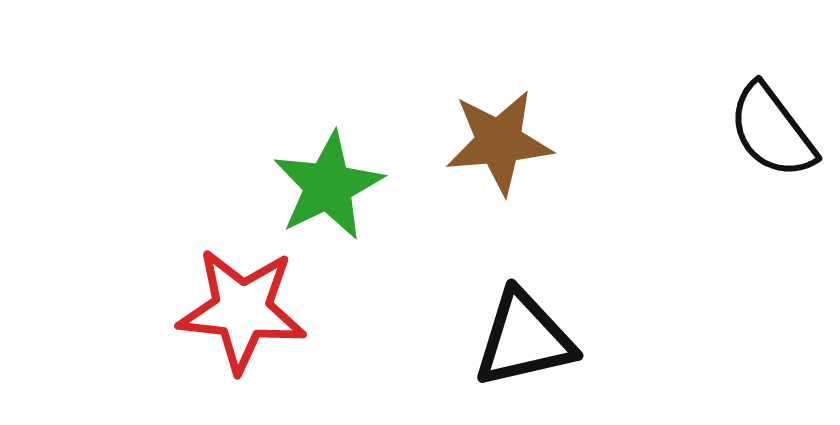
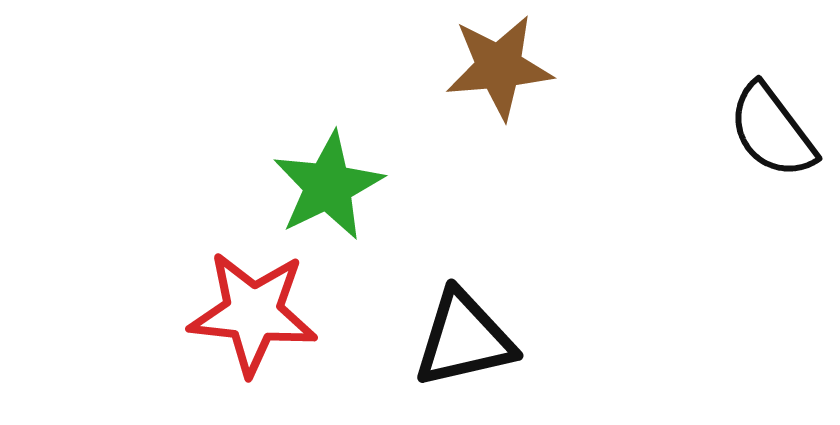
brown star: moved 75 px up
red star: moved 11 px right, 3 px down
black triangle: moved 60 px left
